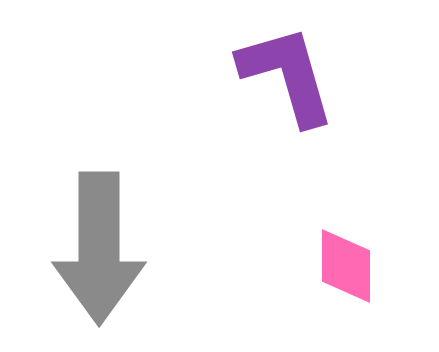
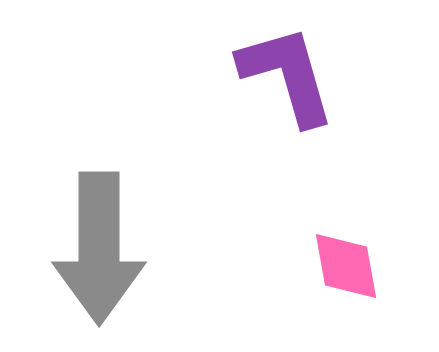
pink diamond: rotated 10 degrees counterclockwise
